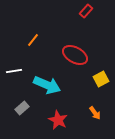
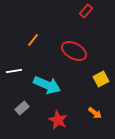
red ellipse: moved 1 px left, 4 px up
orange arrow: rotated 16 degrees counterclockwise
